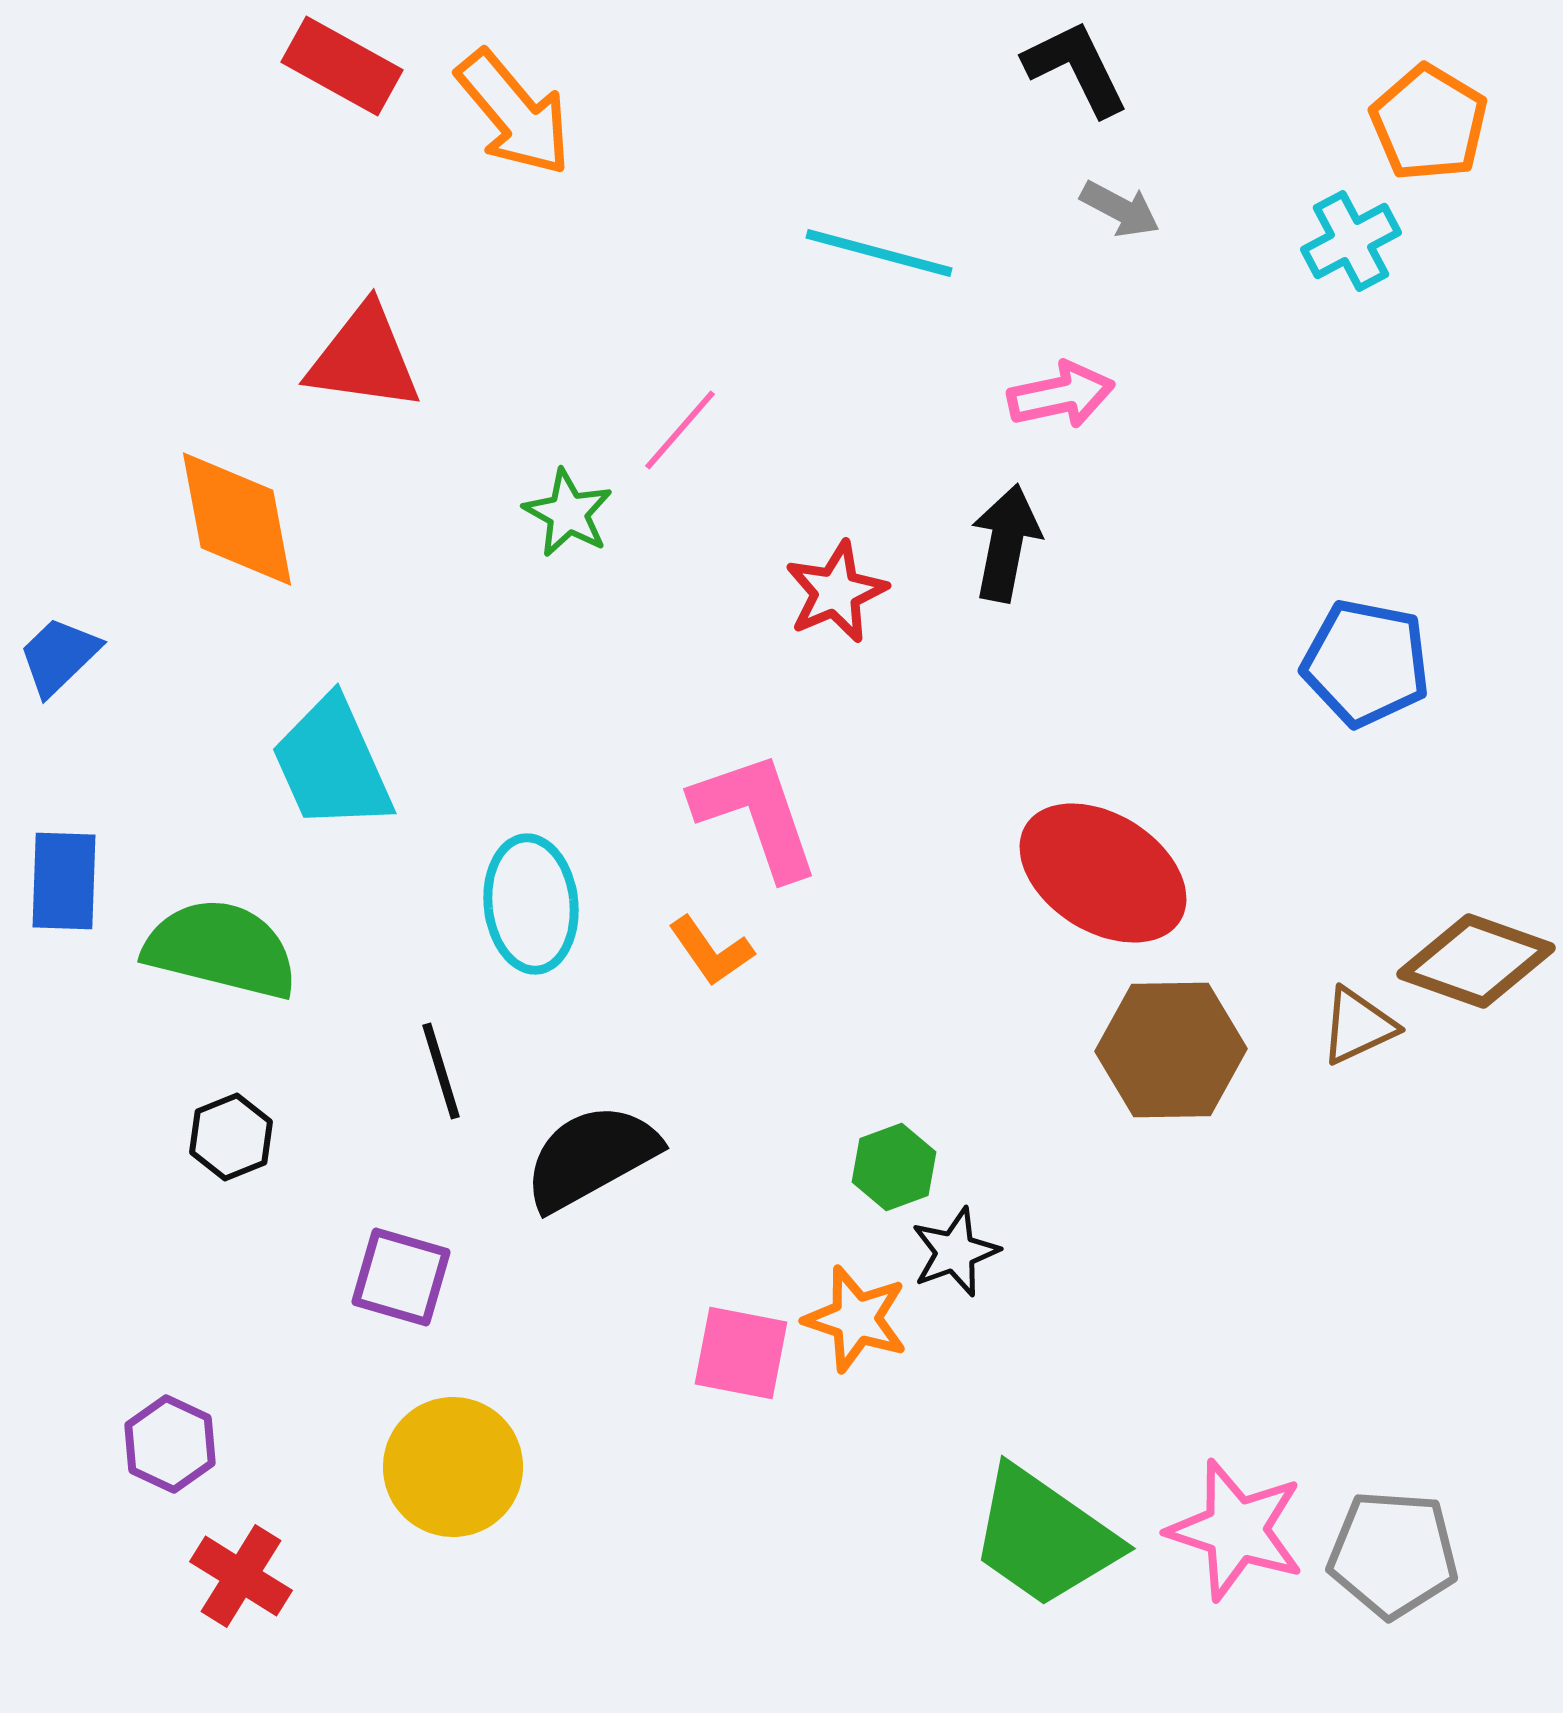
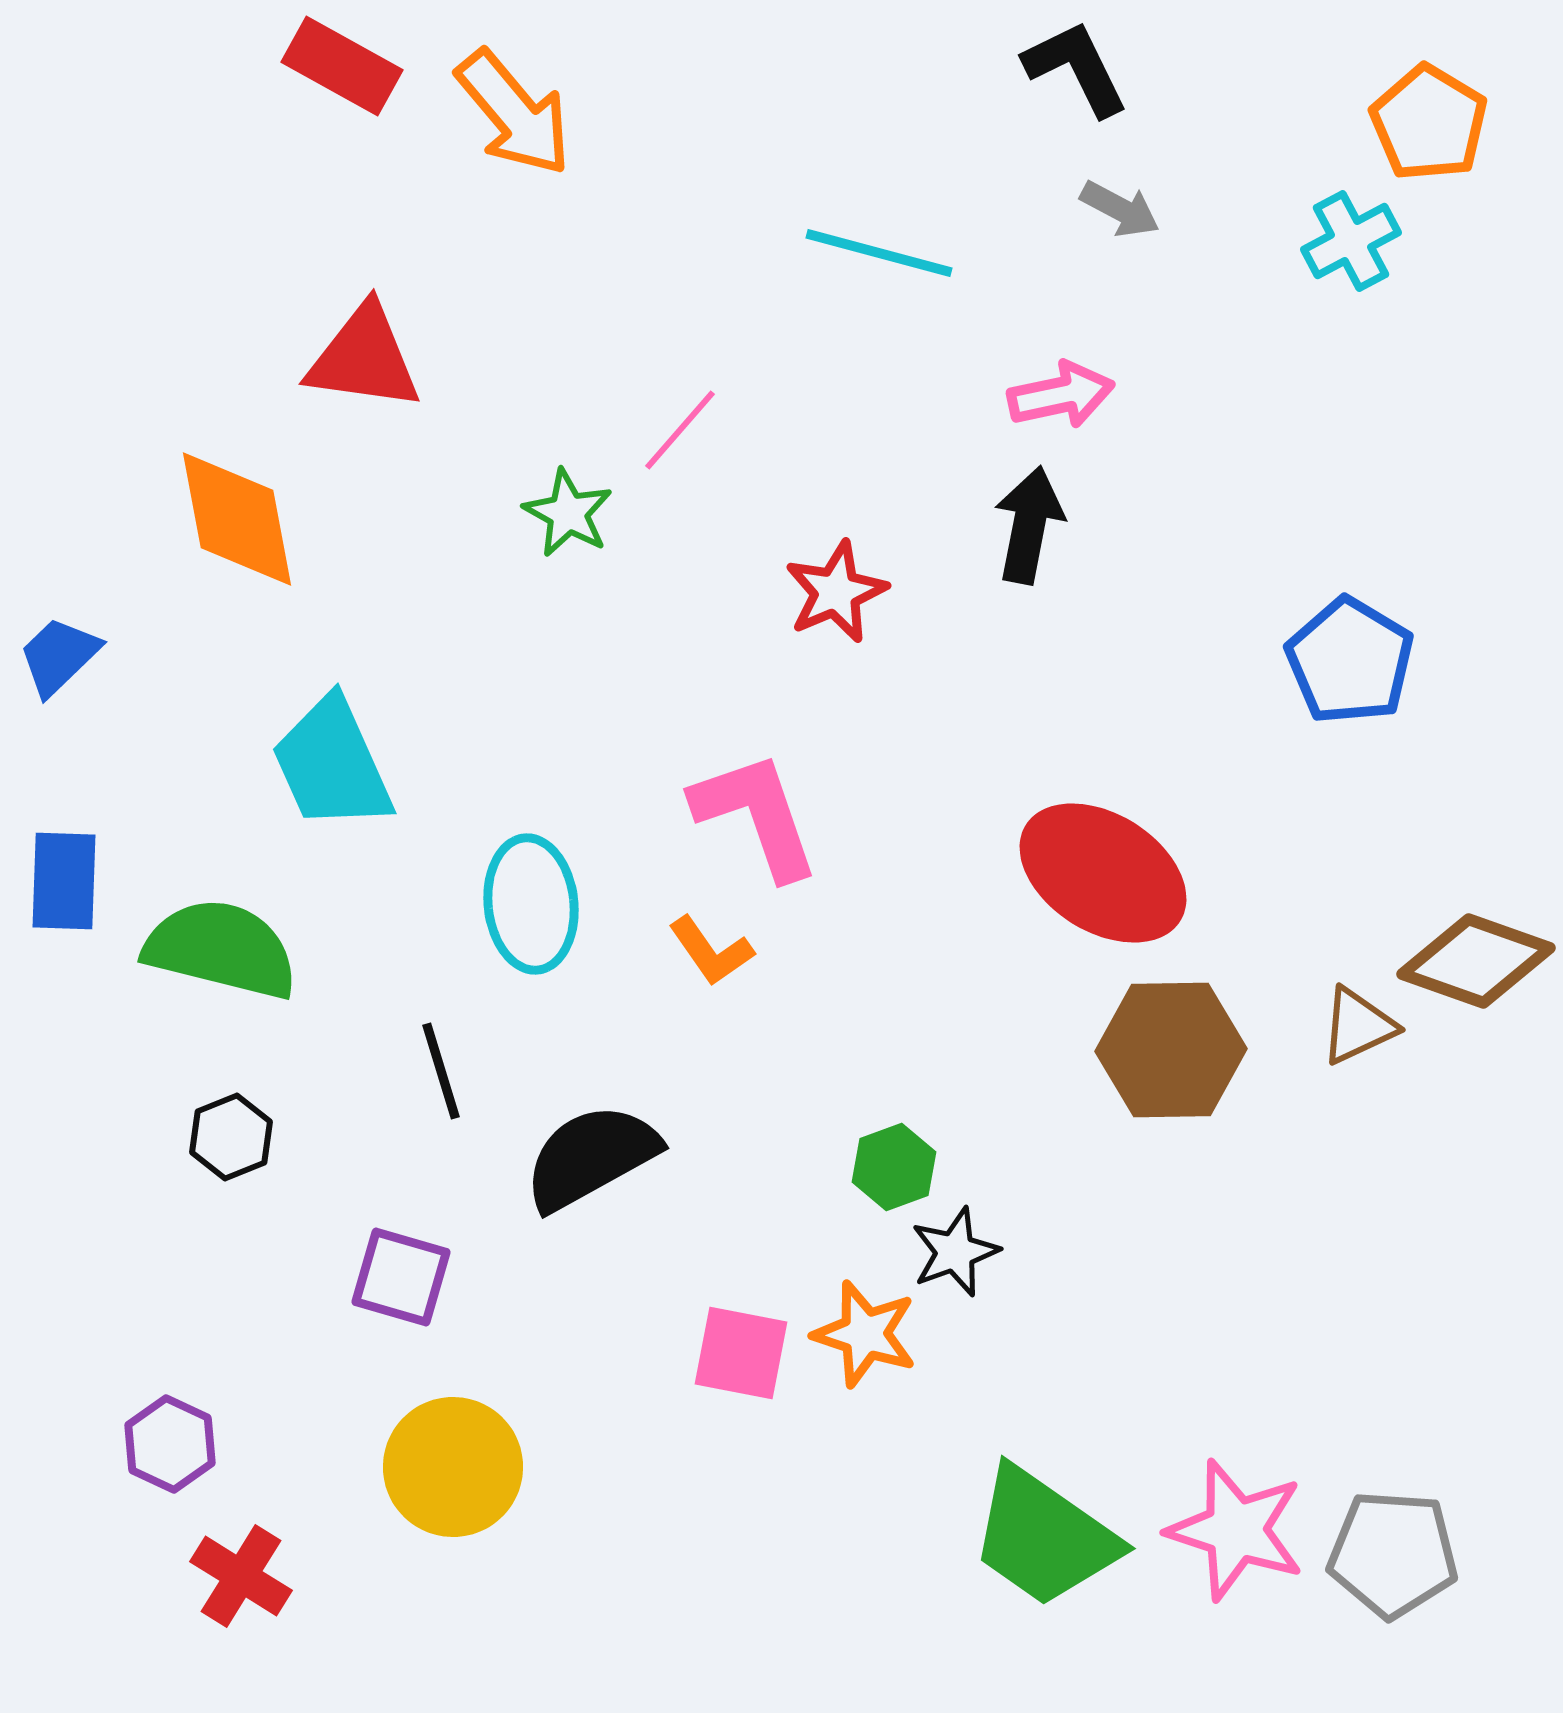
black arrow: moved 23 px right, 18 px up
blue pentagon: moved 16 px left, 2 px up; rotated 20 degrees clockwise
orange star: moved 9 px right, 15 px down
